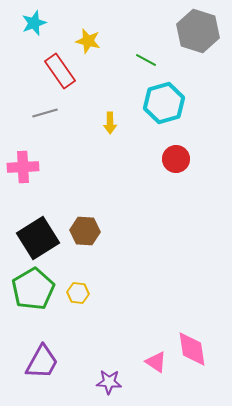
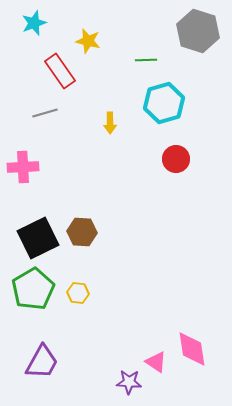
green line: rotated 30 degrees counterclockwise
brown hexagon: moved 3 px left, 1 px down
black square: rotated 6 degrees clockwise
purple star: moved 20 px right
